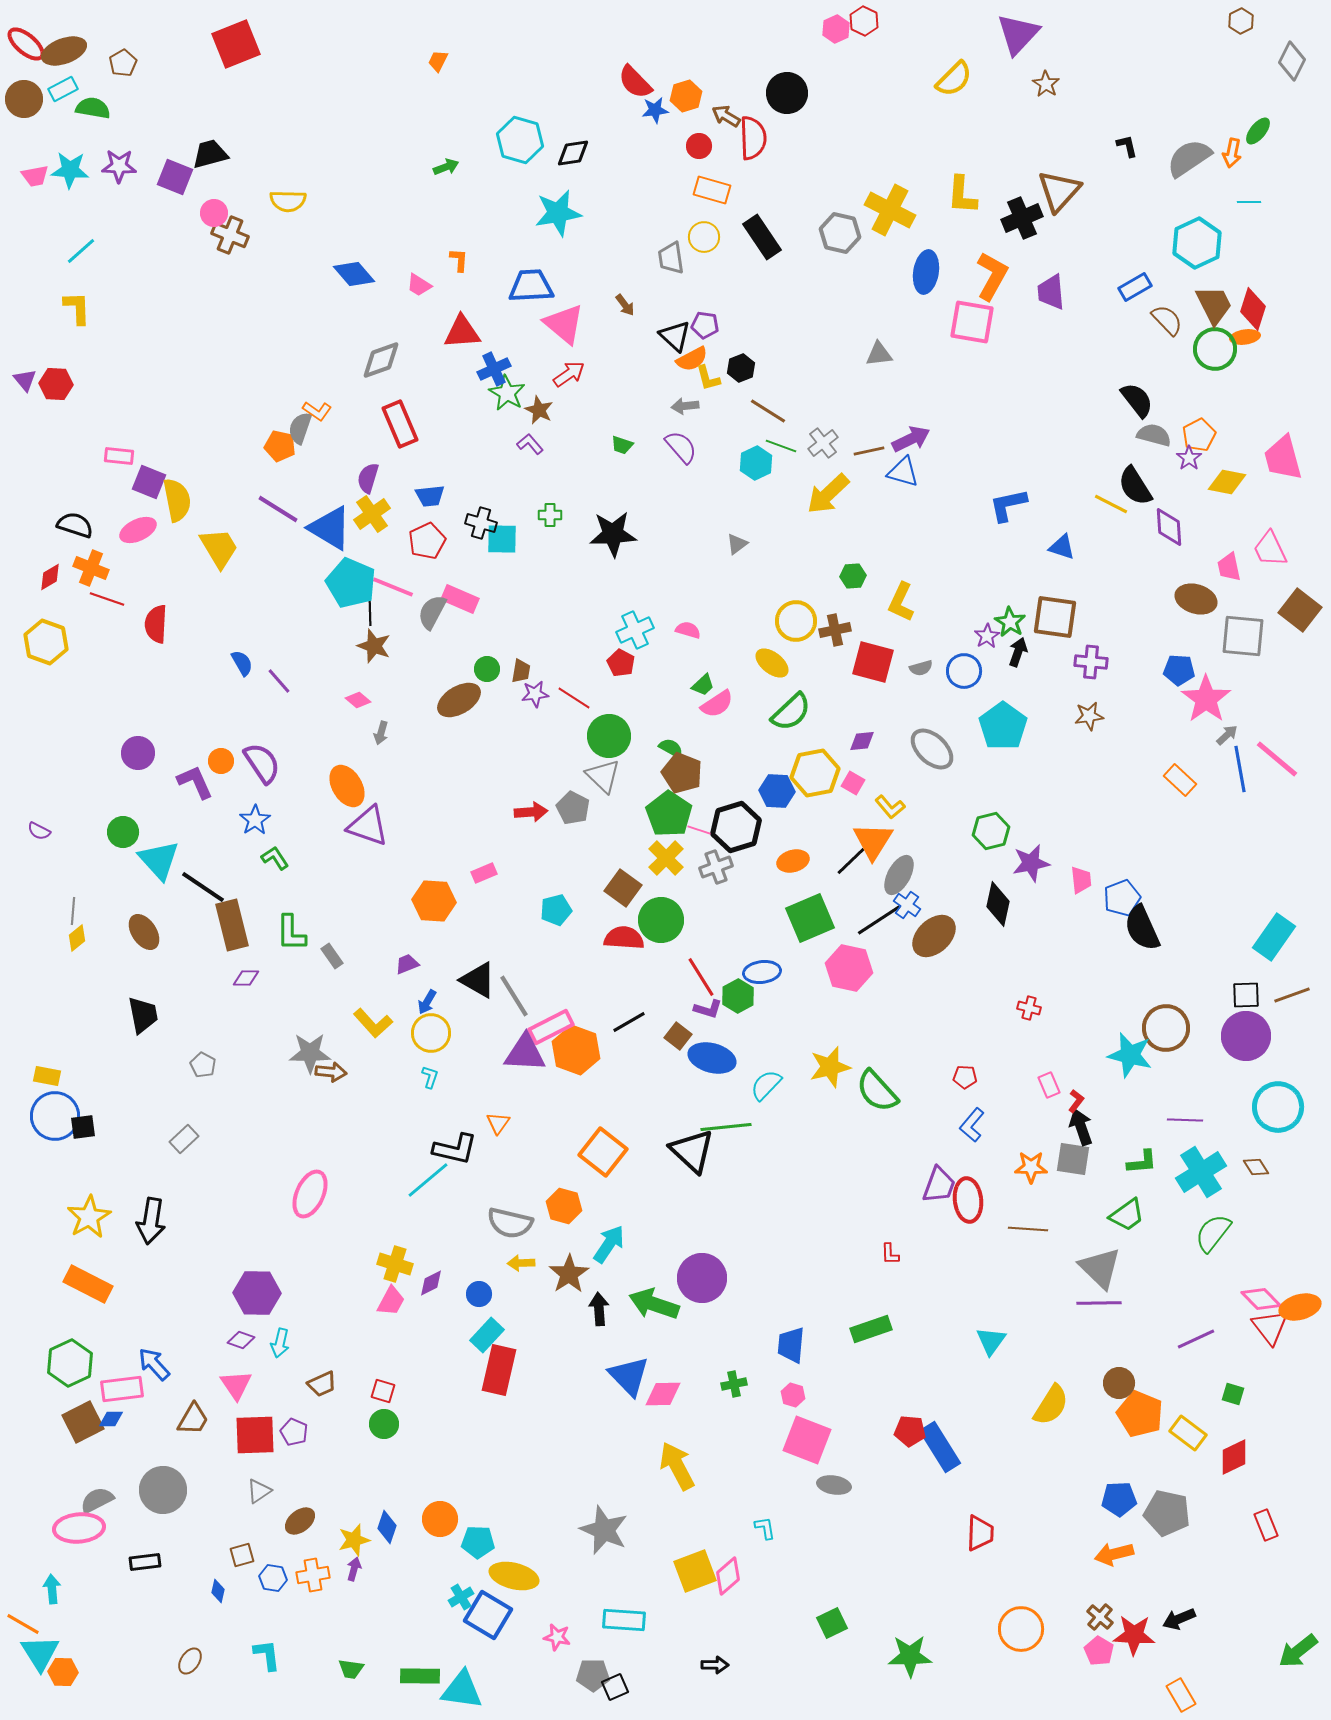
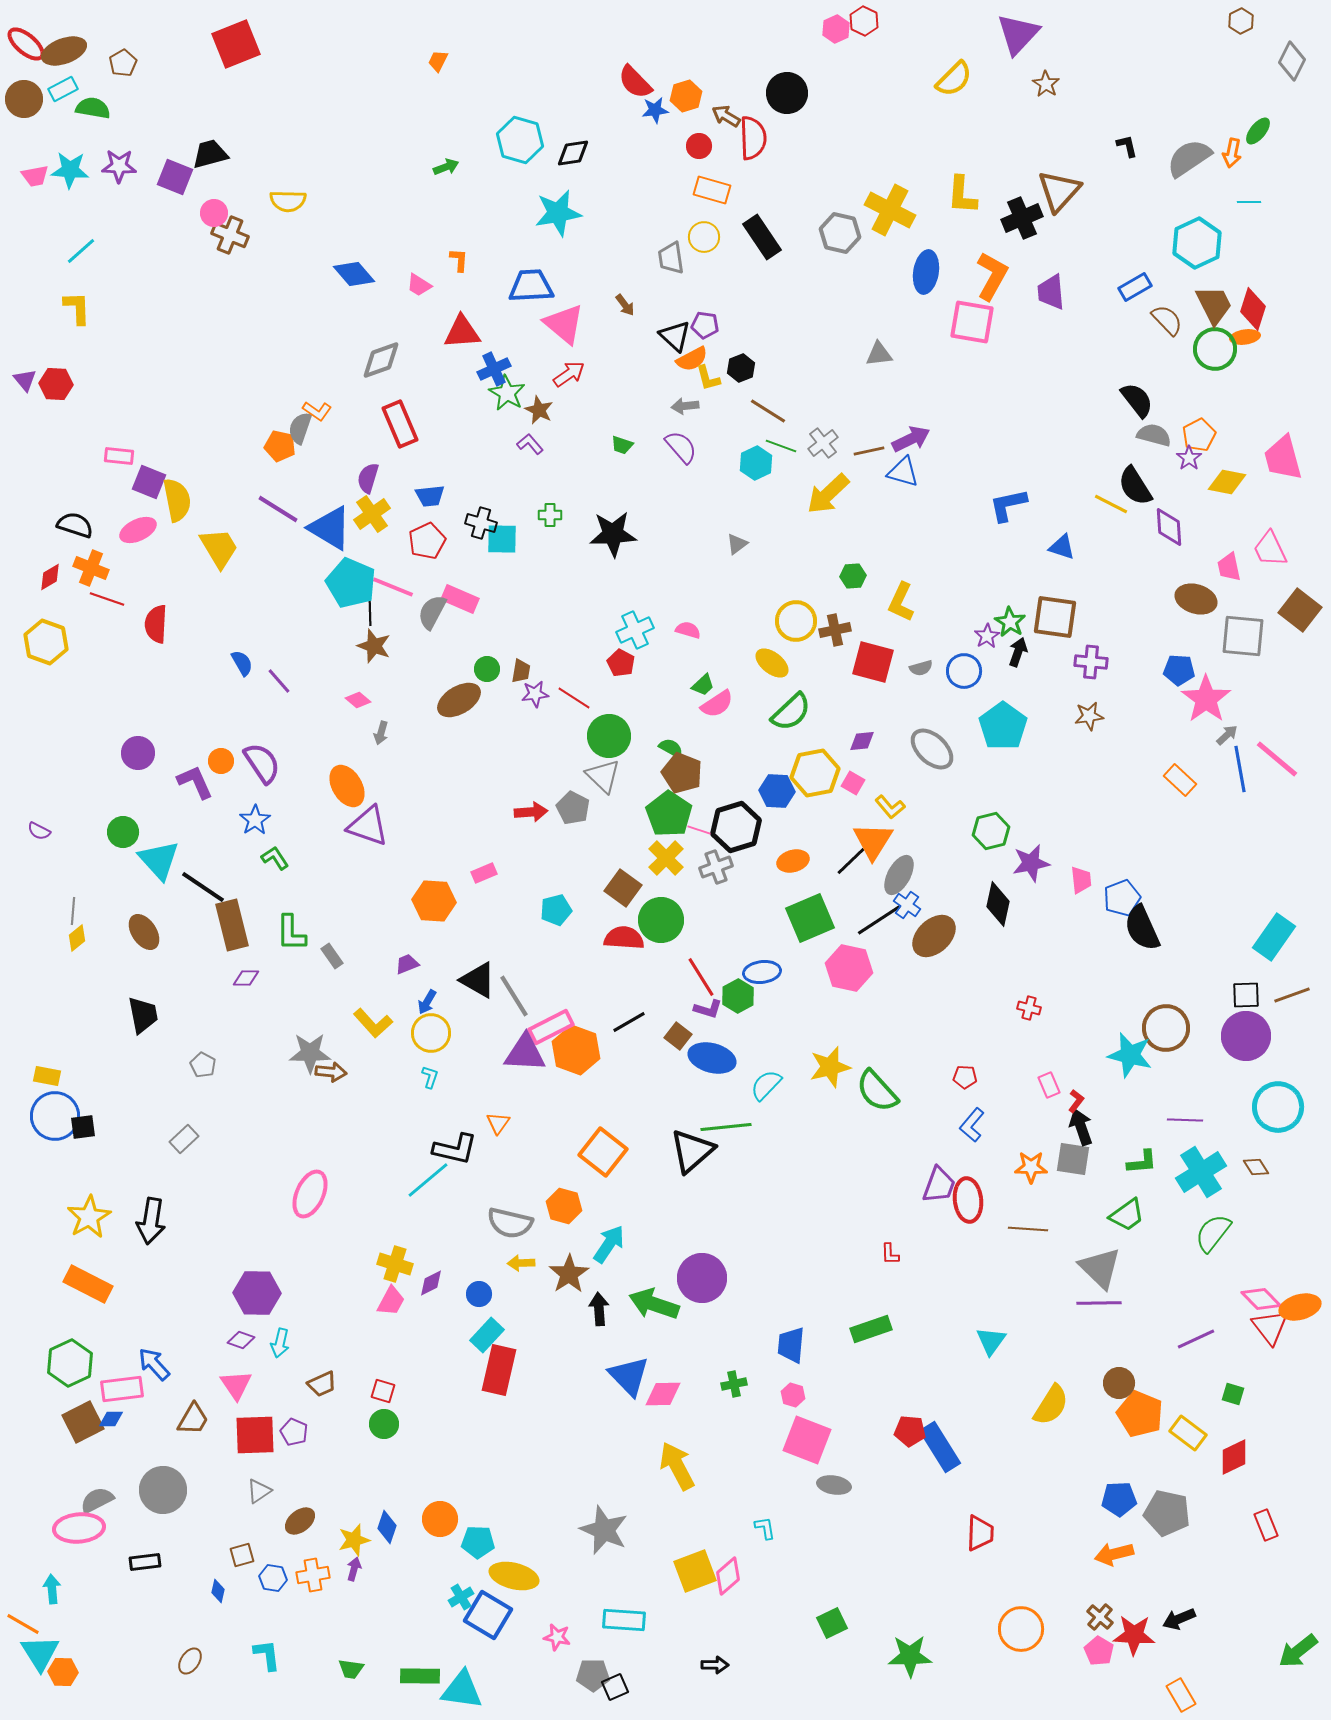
black triangle at (692, 1151): rotated 36 degrees clockwise
